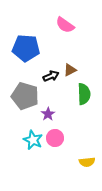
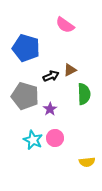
blue pentagon: rotated 12 degrees clockwise
purple star: moved 2 px right, 5 px up
